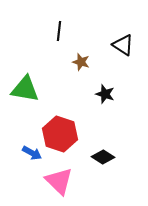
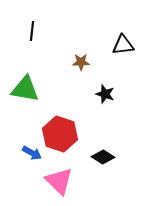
black line: moved 27 px left
black triangle: rotated 40 degrees counterclockwise
brown star: rotated 18 degrees counterclockwise
